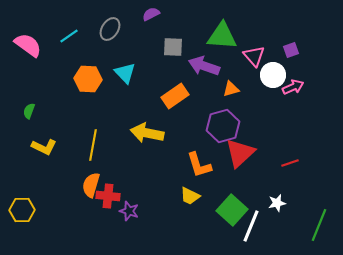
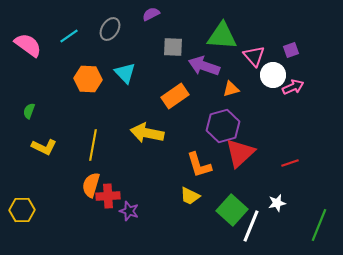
red cross: rotated 10 degrees counterclockwise
